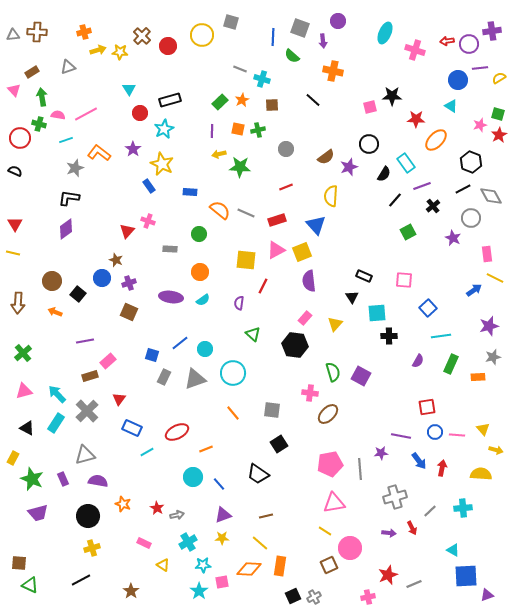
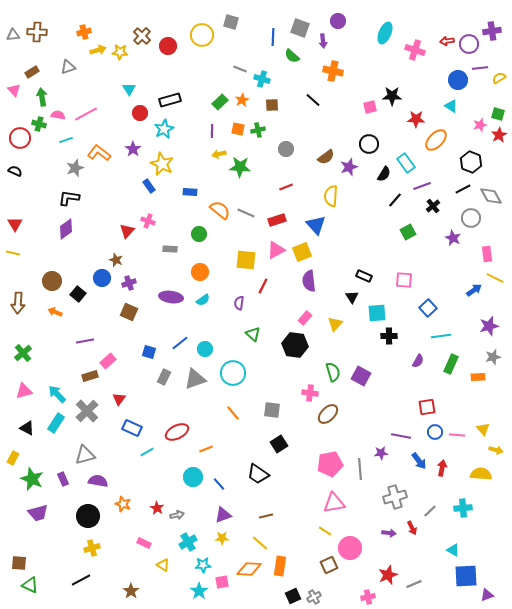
blue square at (152, 355): moved 3 px left, 3 px up
